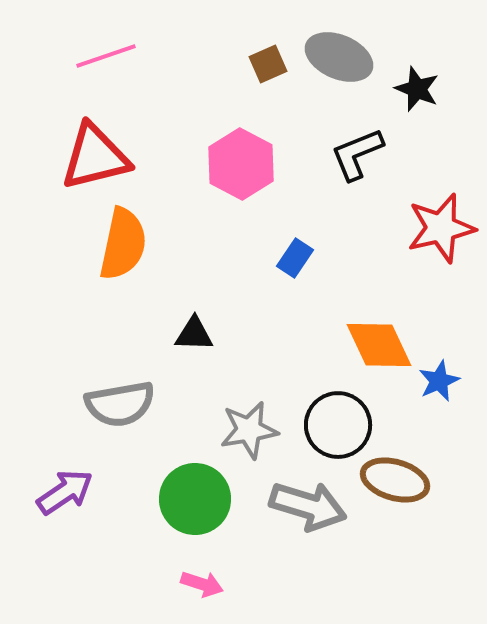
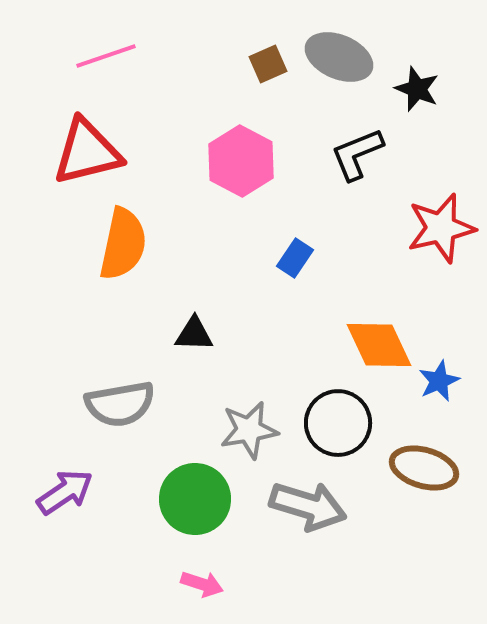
red triangle: moved 8 px left, 5 px up
pink hexagon: moved 3 px up
black circle: moved 2 px up
brown ellipse: moved 29 px right, 12 px up
